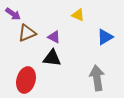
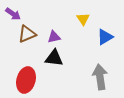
yellow triangle: moved 5 px right, 4 px down; rotated 32 degrees clockwise
brown triangle: moved 1 px down
purple triangle: rotated 40 degrees counterclockwise
black triangle: moved 2 px right
gray arrow: moved 3 px right, 1 px up
